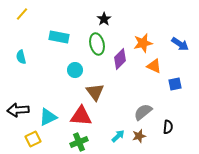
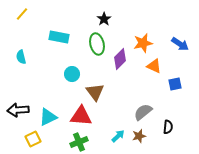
cyan circle: moved 3 px left, 4 px down
